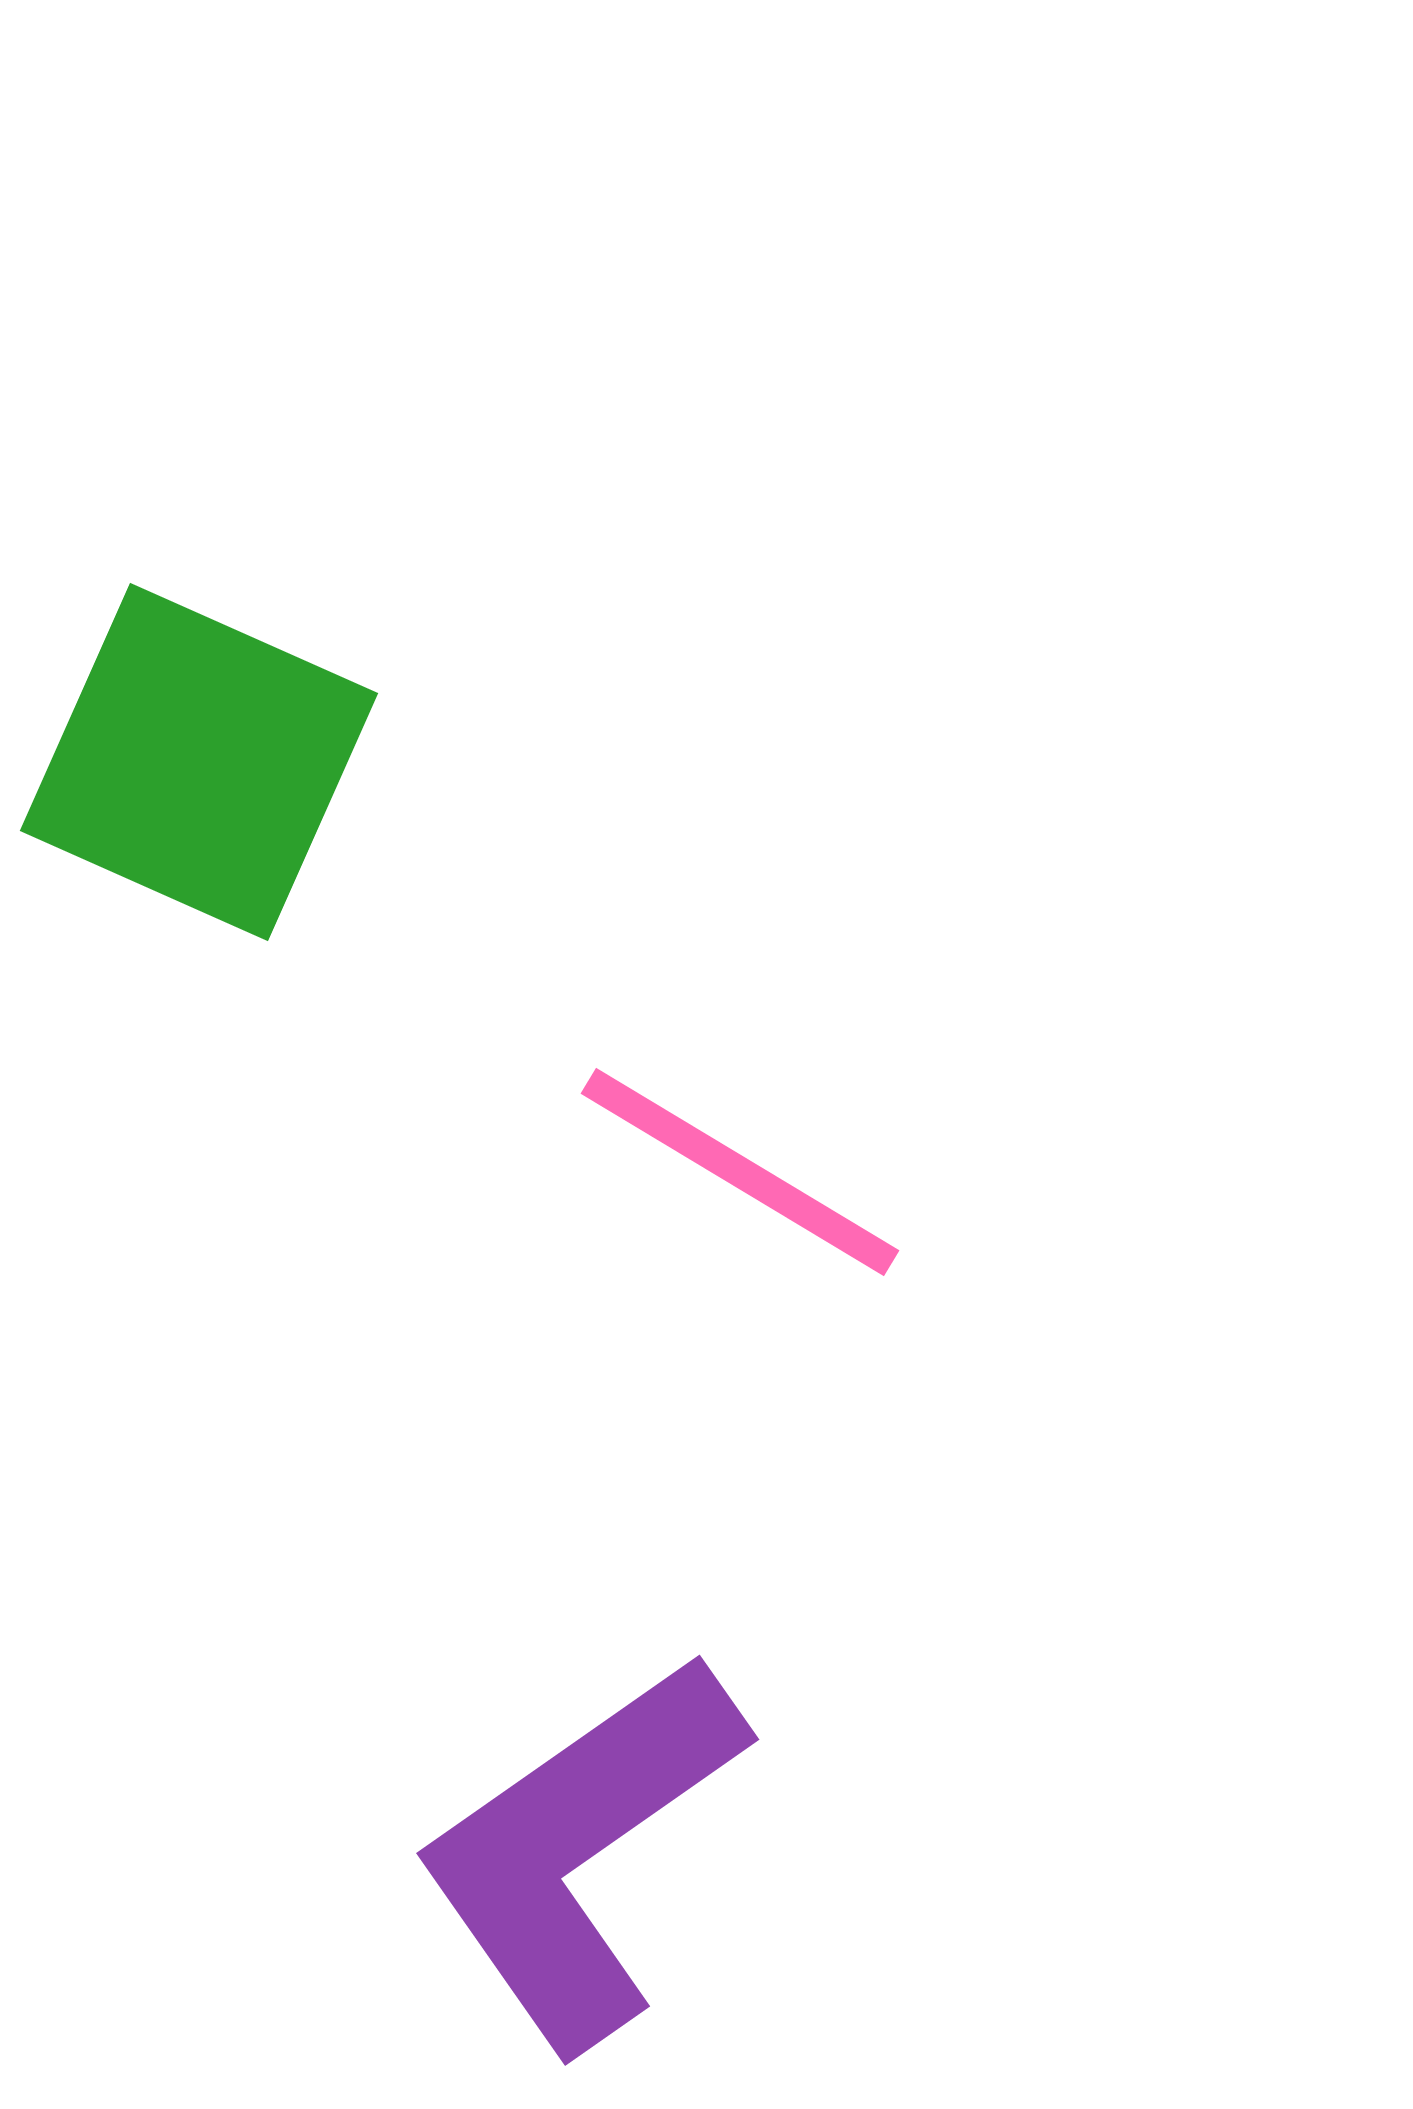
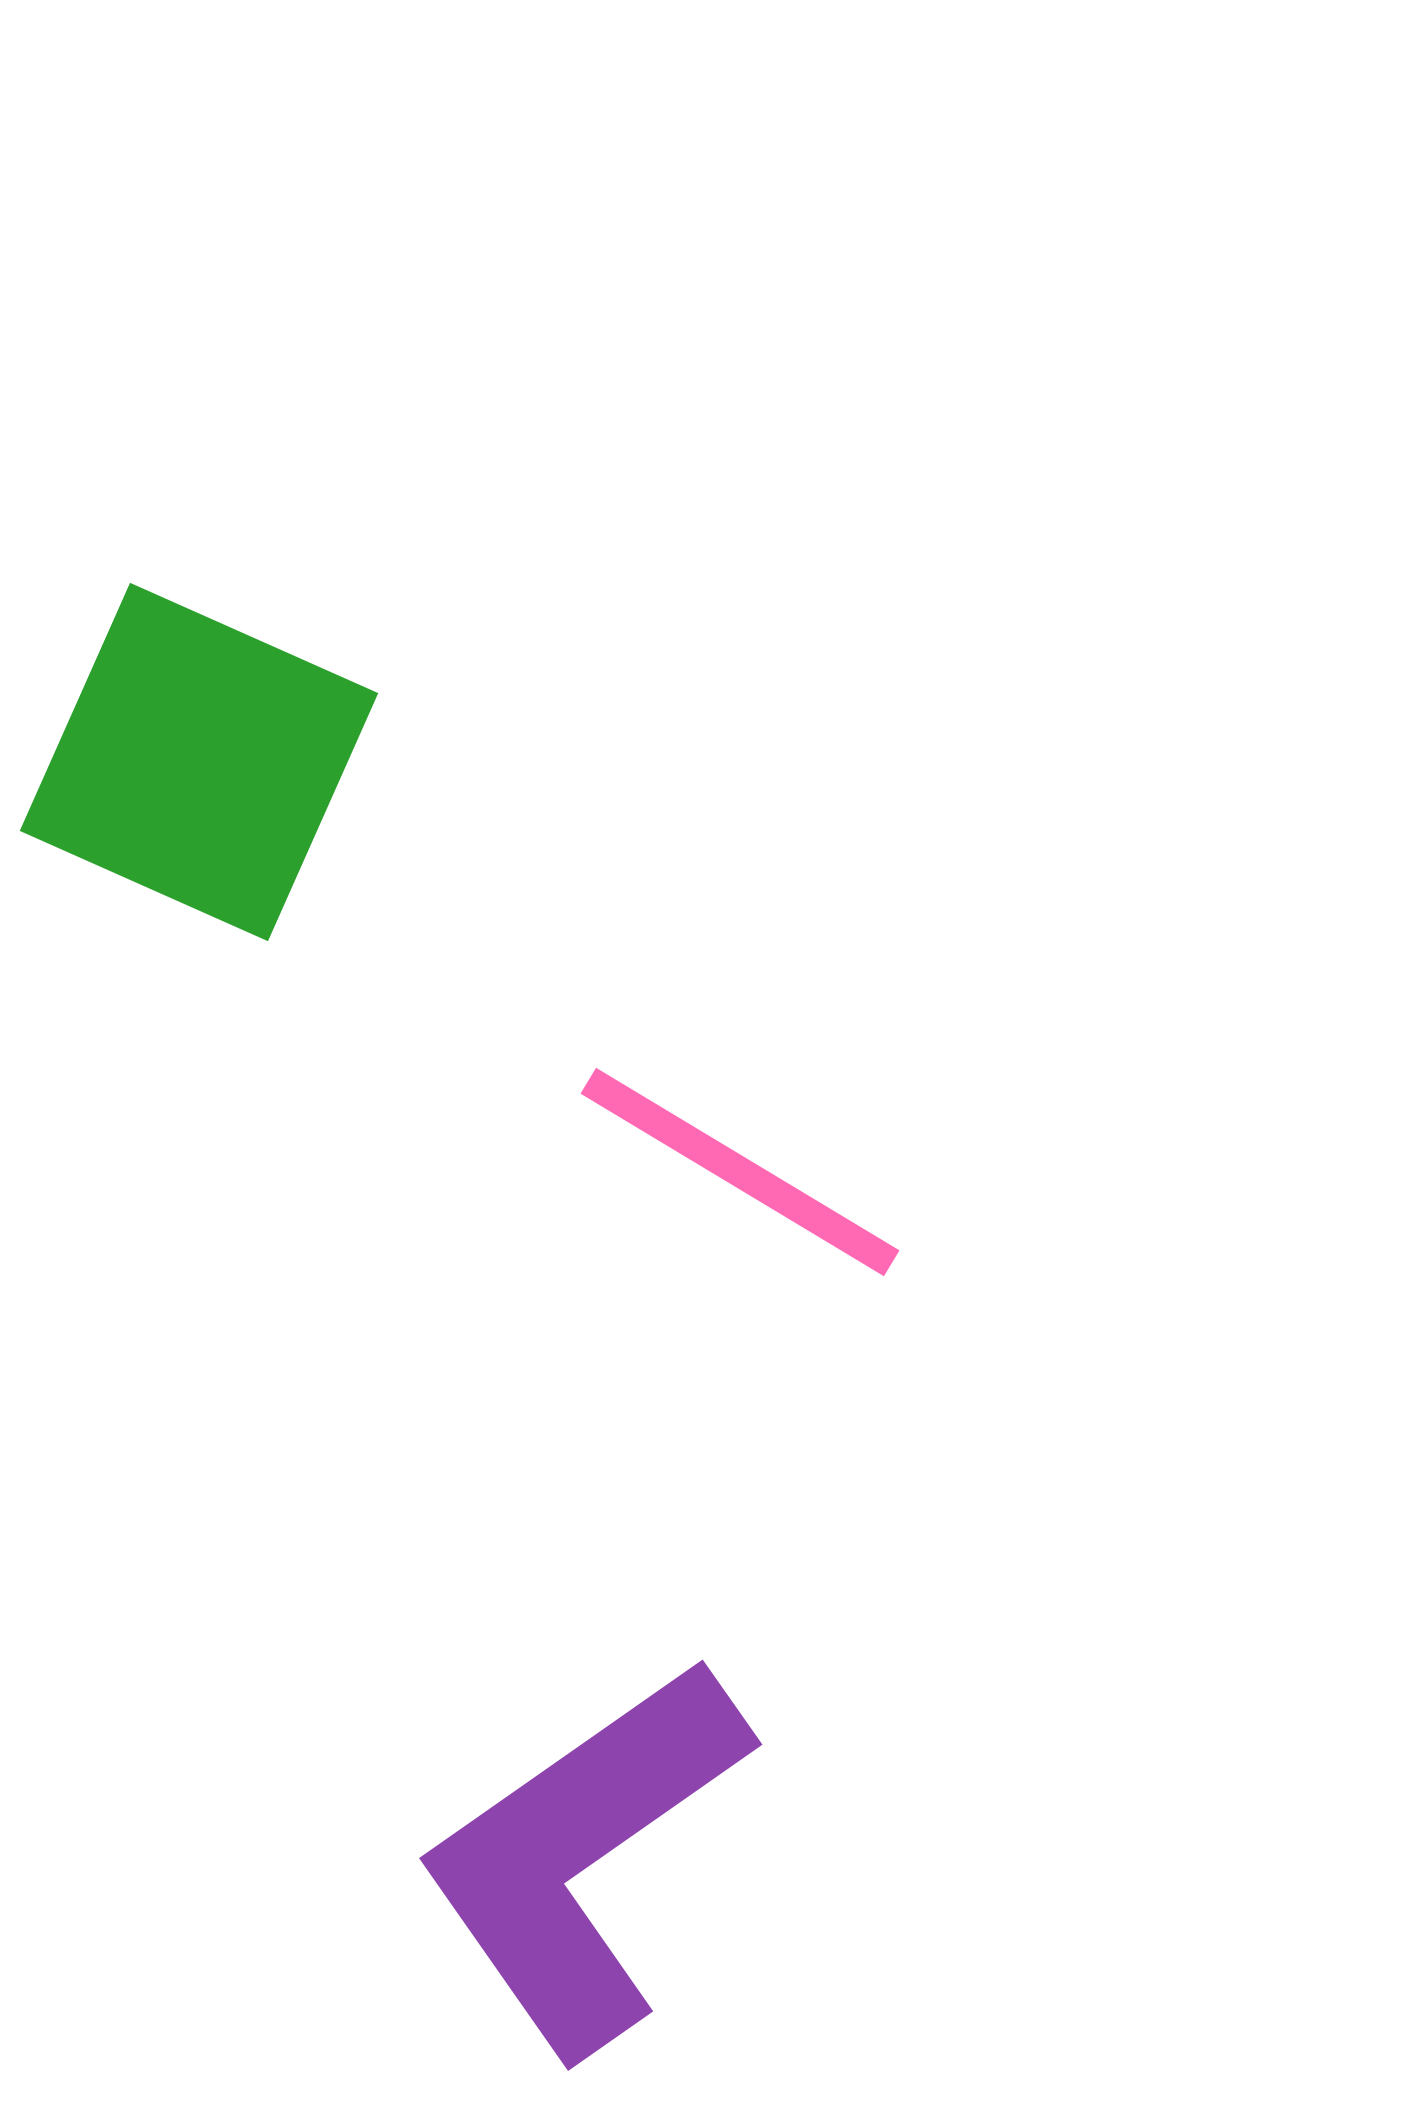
purple L-shape: moved 3 px right, 5 px down
